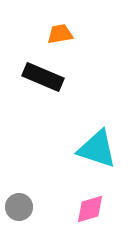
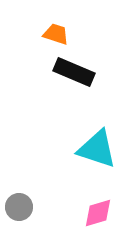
orange trapezoid: moved 4 px left; rotated 28 degrees clockwise
black rectangle: moved 31 px right, 5 px up
pink diamond: moved 8 px right, 4 px down
